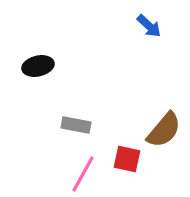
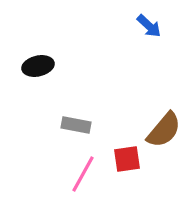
red square: rotated 20 degrees counterclockwise
